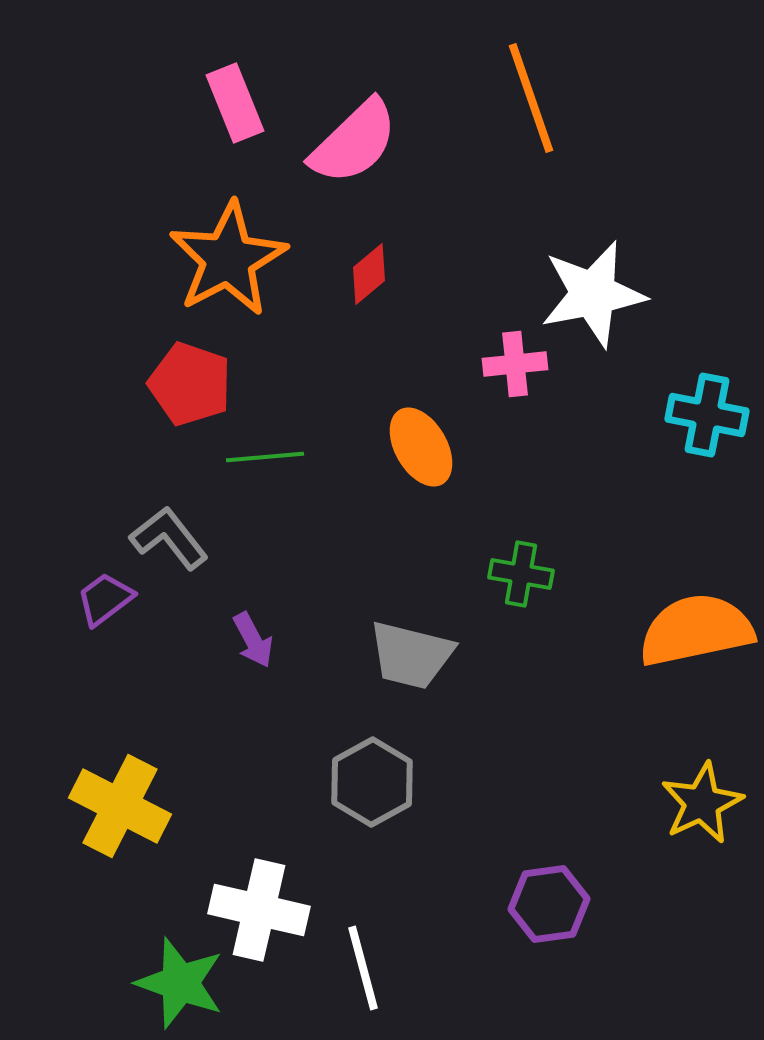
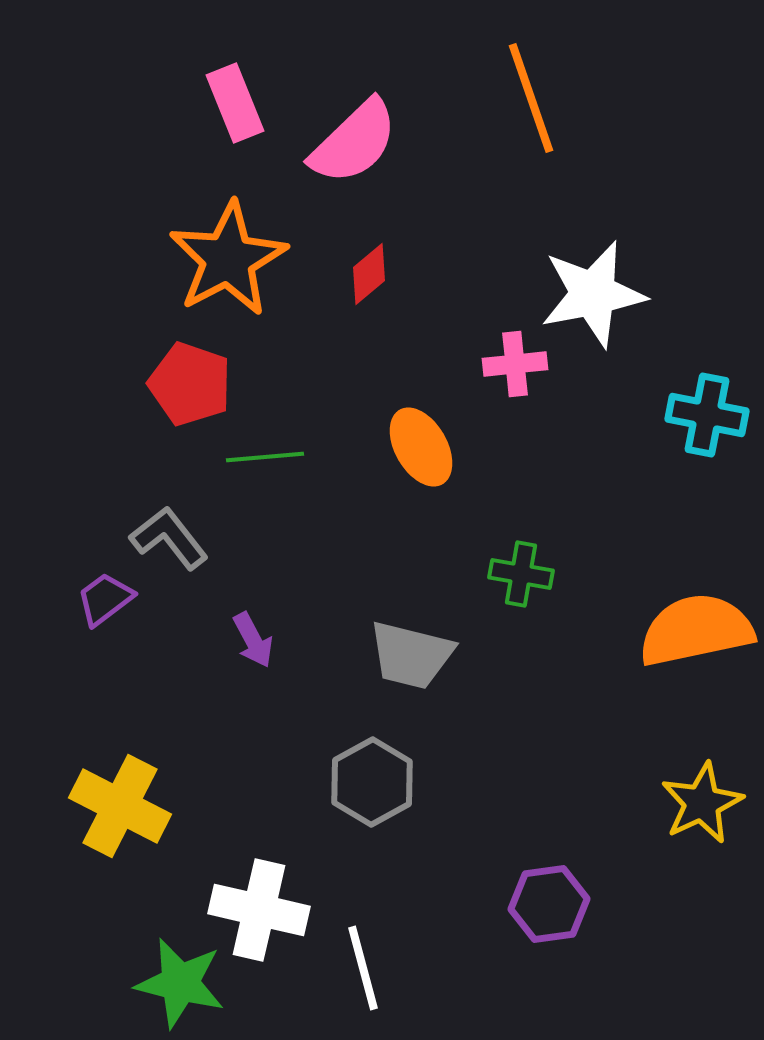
green star: rotated 6 degrees counterclockwise
